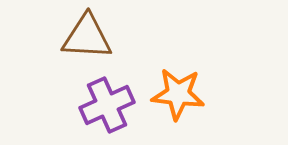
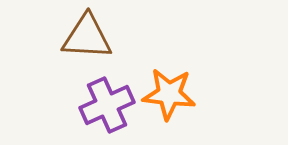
orange star: moved 9 px left
